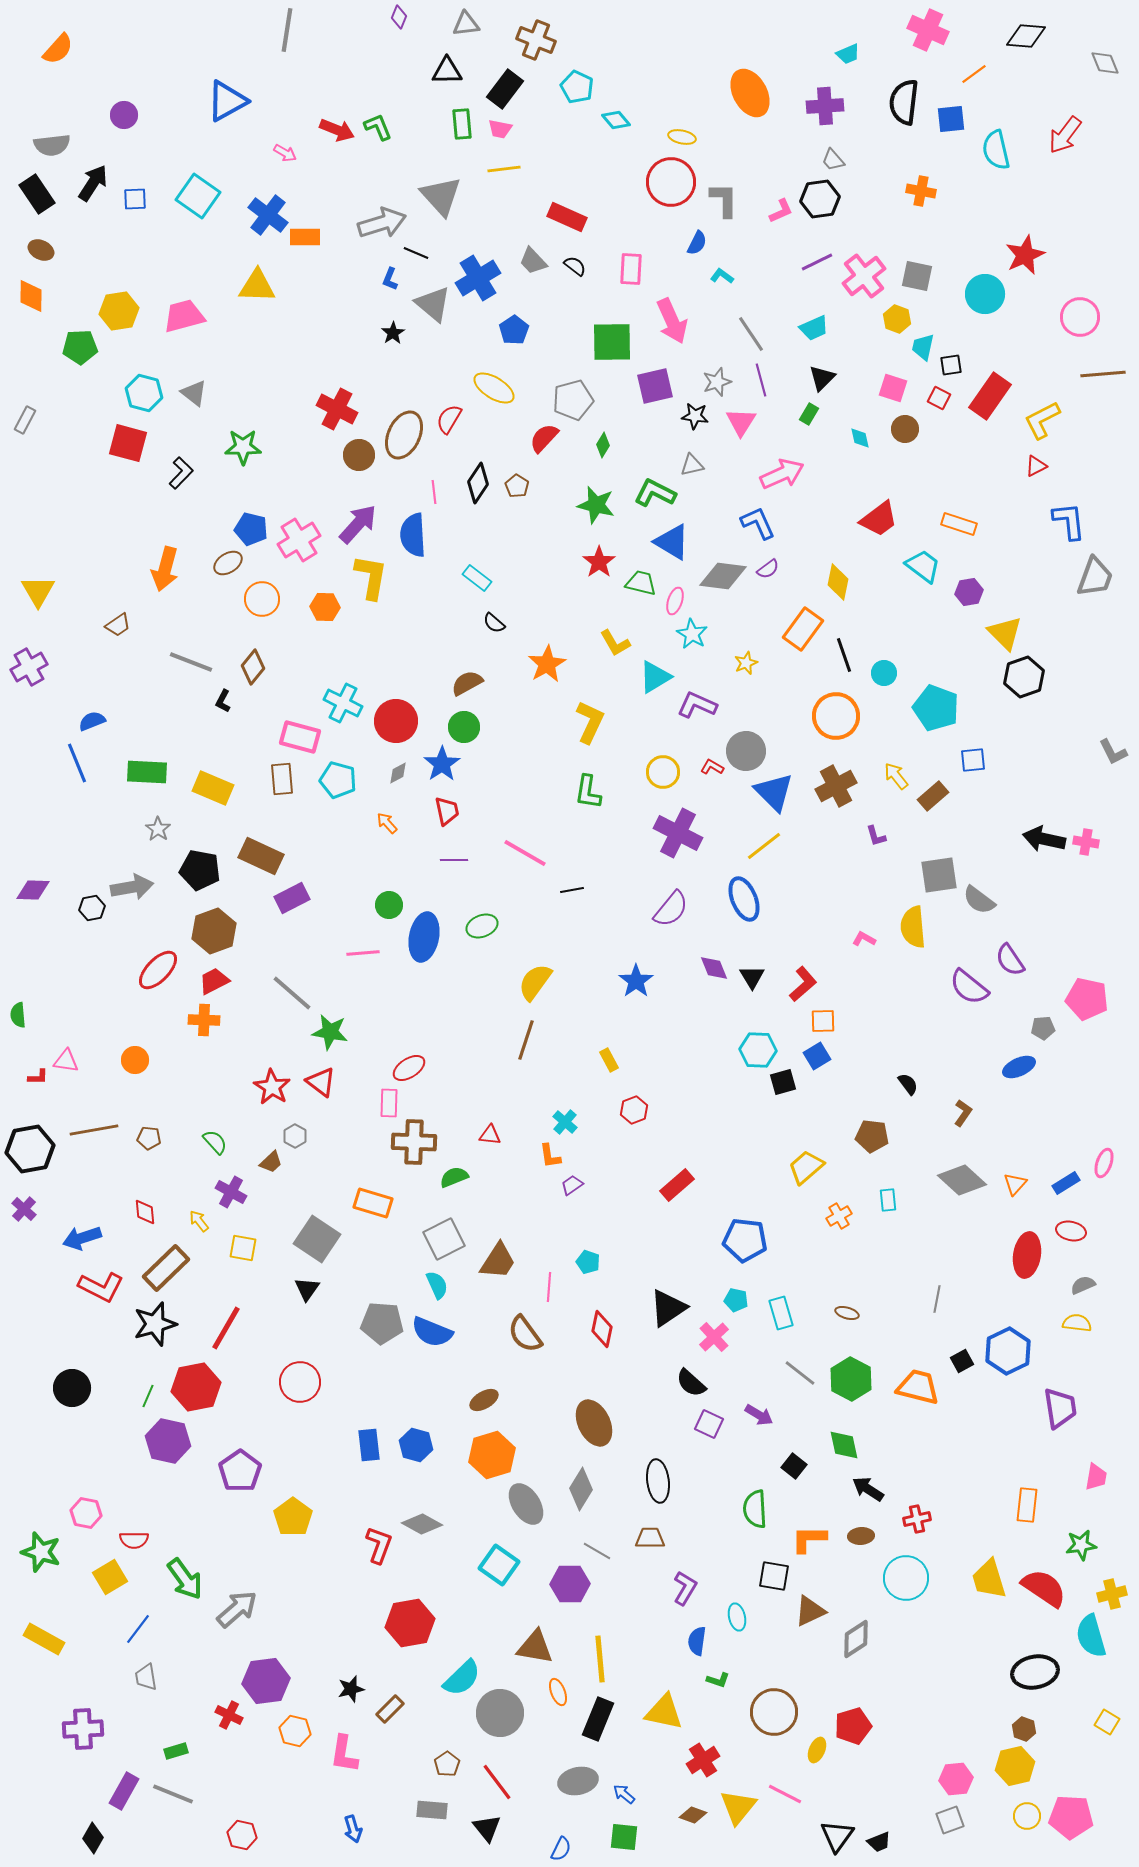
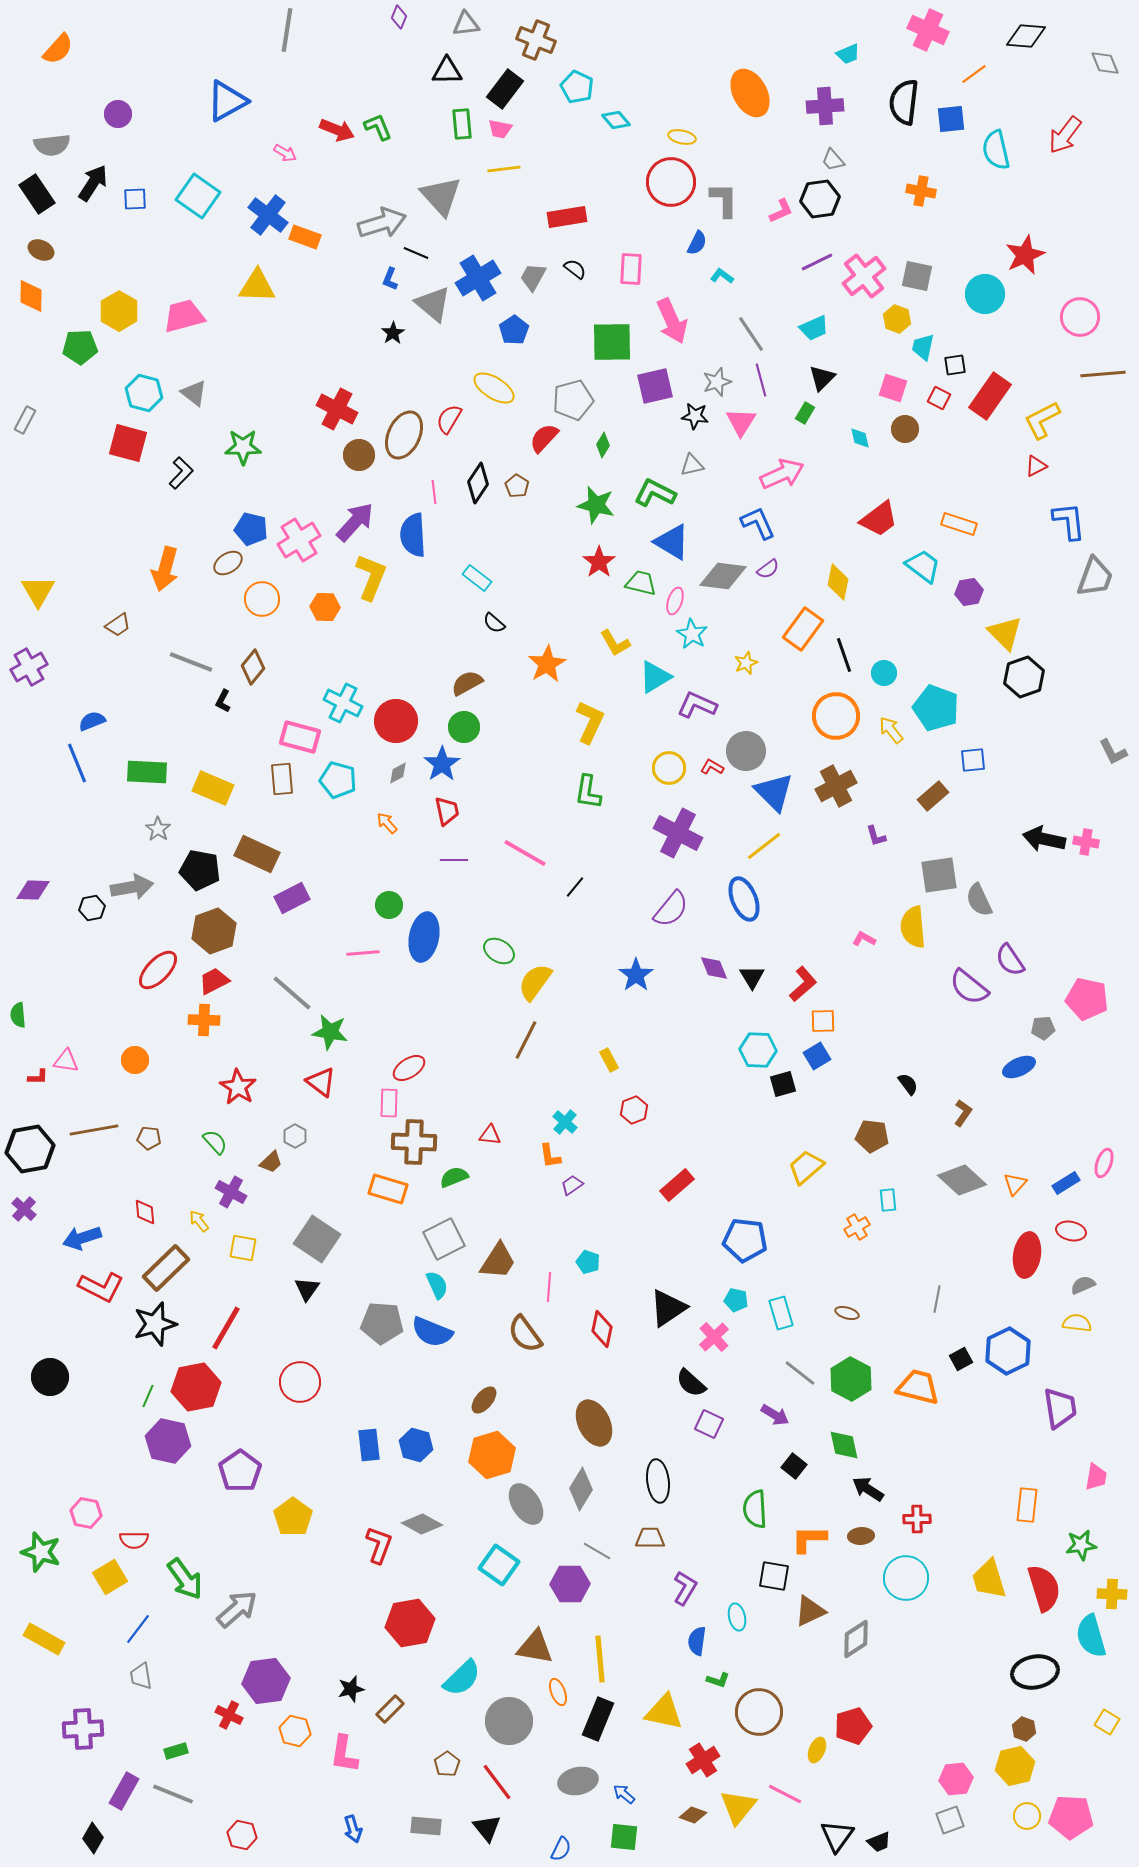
purple circle at (124, 115): moved 6 px left, 1 px up
red rectangle at (567, 217): rotated 33 degrees counterclockwise
orange rectangle at (305, 237): rotated 20 degrees clockwise
gray trapezoid at (533, 261): moved 16 px down; rotated 72 degrees clockwise
black semicircle at (575, 266): moved 3 px down
yellow hexagon at (119, 311): rotated 21 degrees counterclockwise
black square at (951, 365): moved 4 px right
green rectangle at (809, 414): moved 4 px left, 1 px up
purple arrow at (358, 524): moved 3 px left, 2 px up
yellow L-shape at (371, 577): rotated 12 degrees clockwise
yellow circle at (663, 772): moved 6 px right, 4 px up
yellow arrow at (896, 776): moved 5 px left, 46 px up
brown rectangle at (261, 856): moved 4 px left, 2 px up
black line at (572, 890): moved 3 px right, 3 px up; rotated 40 degrees counterclockwise
gray semicircle at (979, 900): rotated 28 degrees clockwise
green ellipse at (482, 926): moved 17 px right, 25 px down; rotated 52 degrees clockwise
blue star at (636, 981): moved 6 px up
brown line at (526, 1040): rotated 9 degrees clockwise
black square at (783, 1082): moved 2 px down
red star at (272, 1087): moved 34 px left
orange rectangle at (373, 1203): moved 15 px right, 14 px up
orange cross at (839, 1216): moved 18 px right, 11 px down
black square at (962, 1361): moved 1 px left, 2 px up
black circle at (72, 1388): moved 22 px left, 11 px up
brown ellipse at (484, 1400): rotated 20 degrees counterclockwise
purple arrow at (759, 1415): moved 16 px right
red cross at (917, 1519): rotated 12 degrees clockwise
red semicircle at (1044, 1588): rotated 39 degrees clockwise
yellow cross at (1112, 1594): rotated 16 degrees clockwise
gray trapezoid at (146, 1677): moved 5 px left, 1 px up
brown circle at (774, 1712): moved 15 px left
gray circle at (500, 1713): moved 9 px right, 8 px down
gray rectangle at (432, 1810): moved 6 px left, 16 px down
